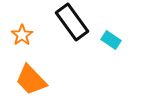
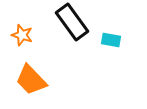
orange star: rotated 20 degrees counterclockwise
cyan rectangle: rotated 24 degrees counterclockwise
